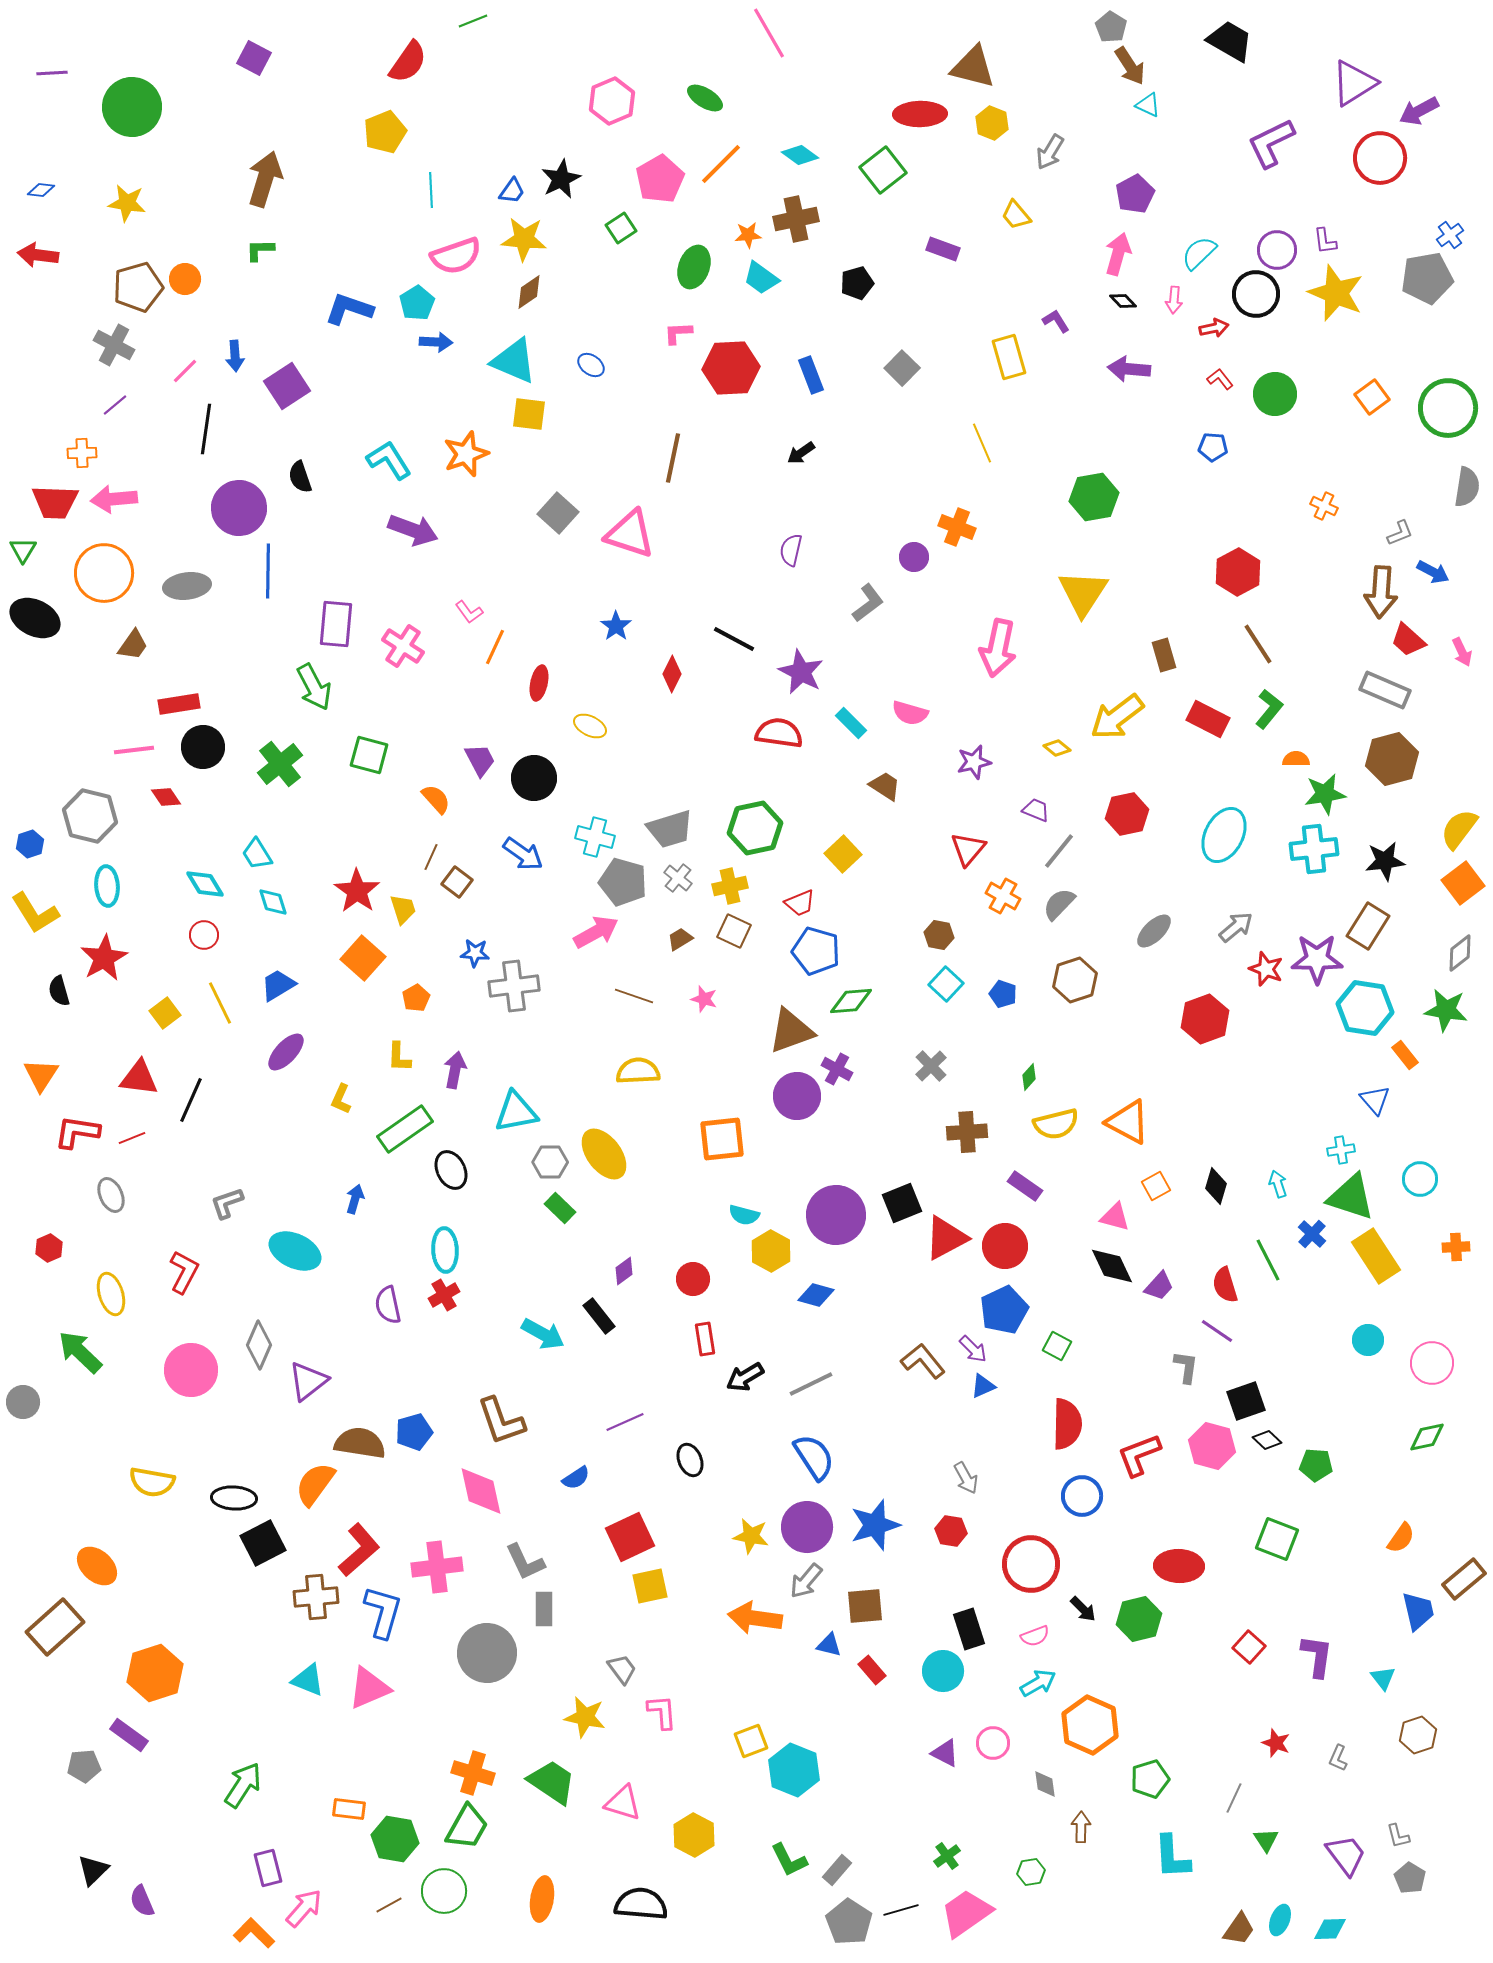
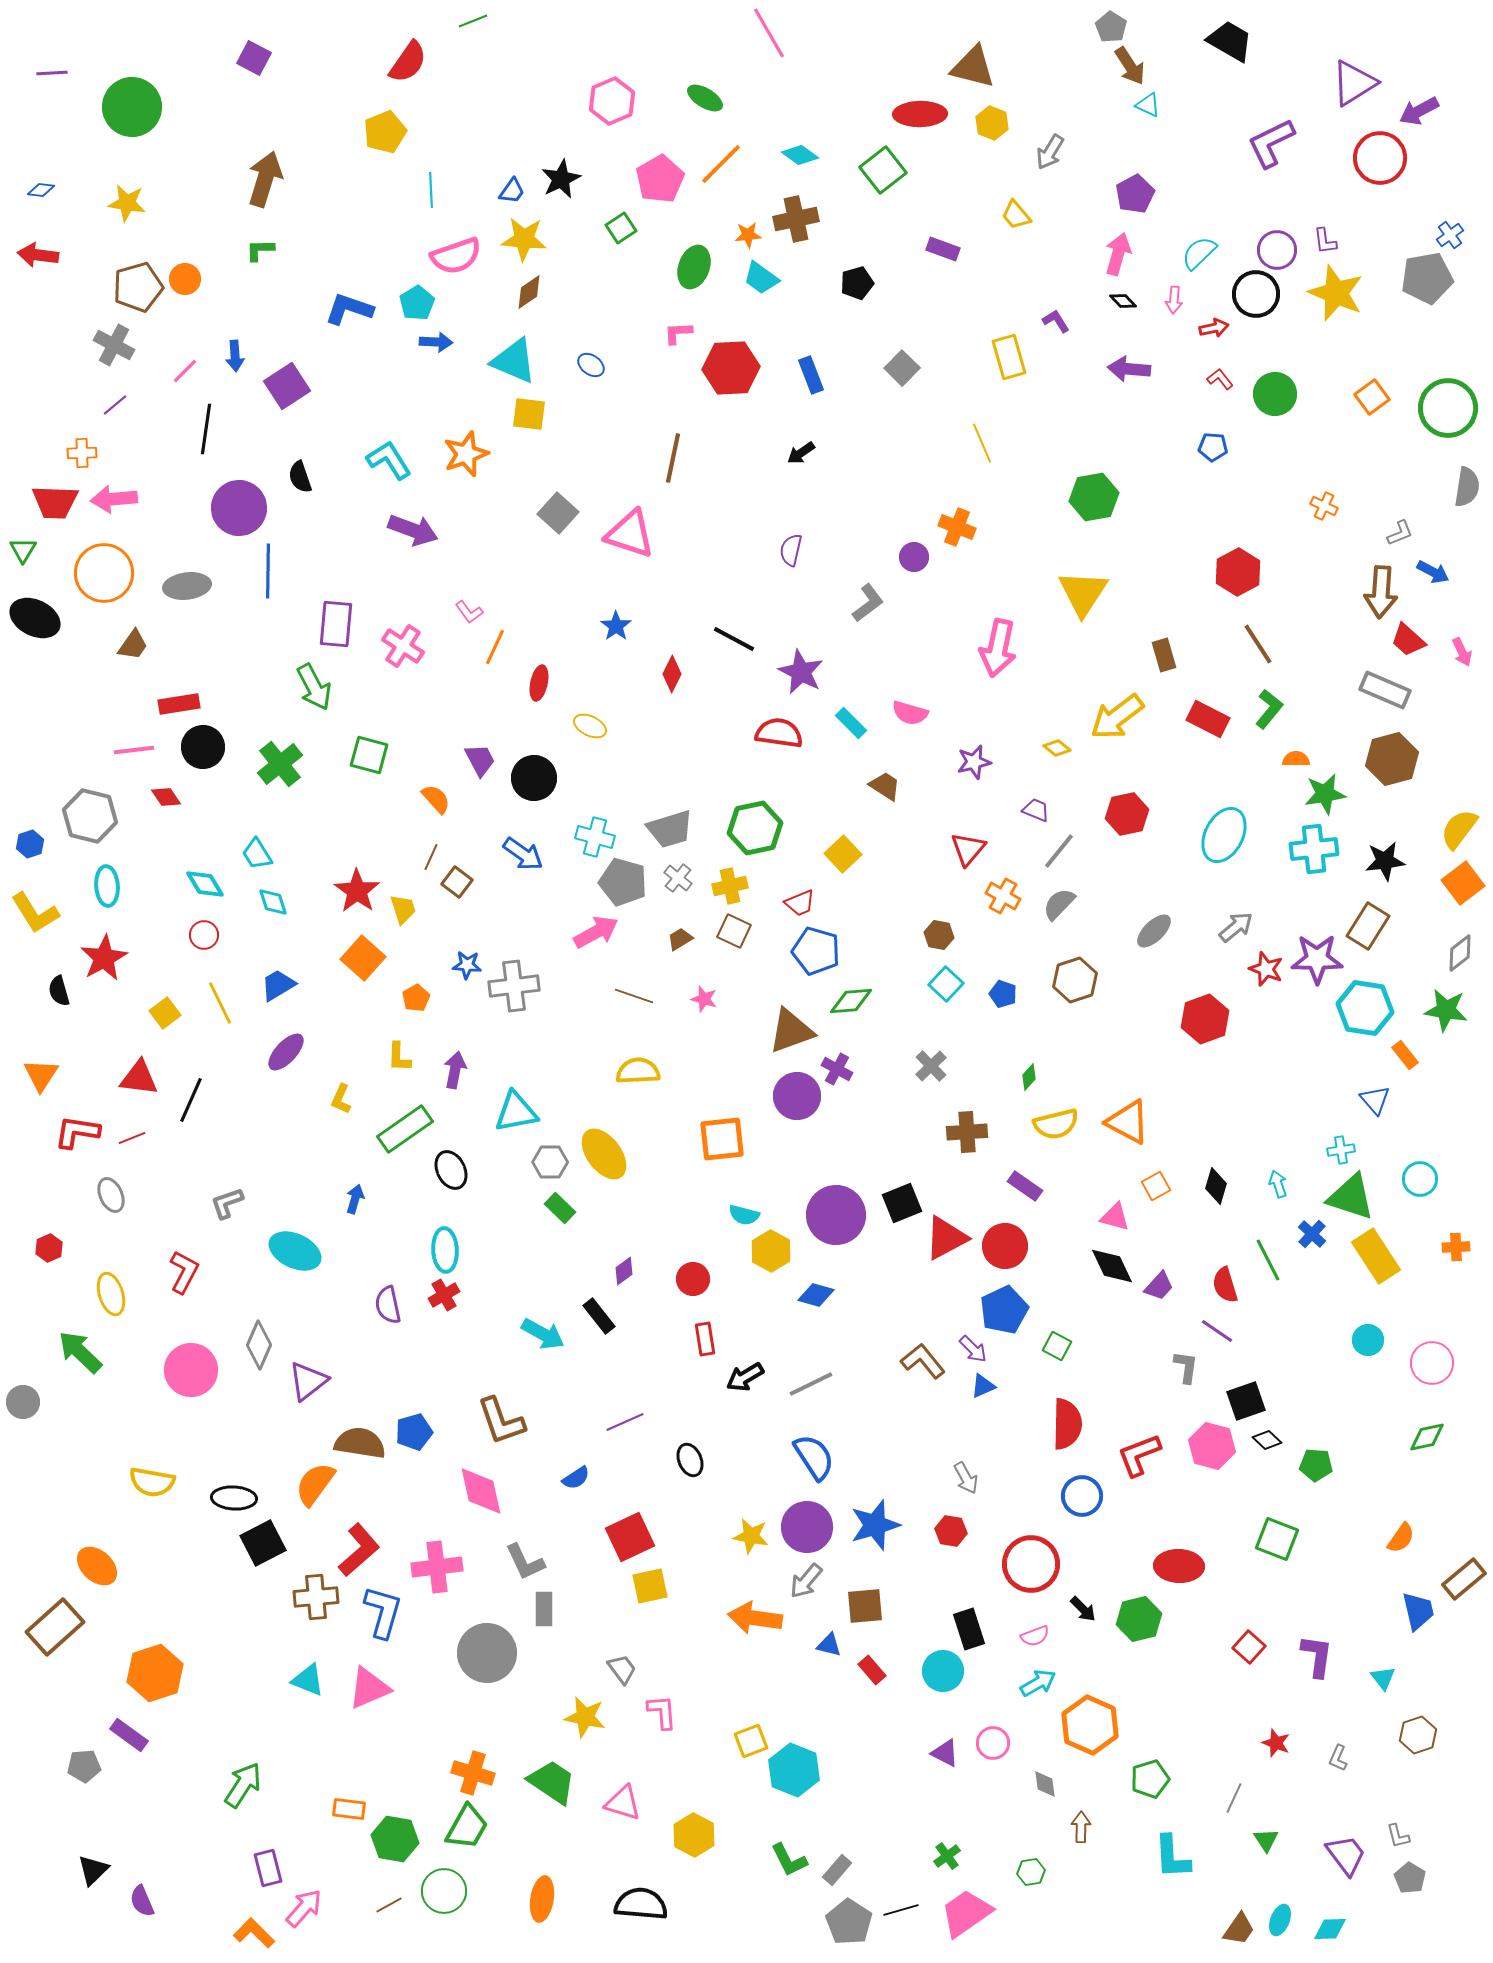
blue star at (475, 953): moved 8 px left, 12 px down
